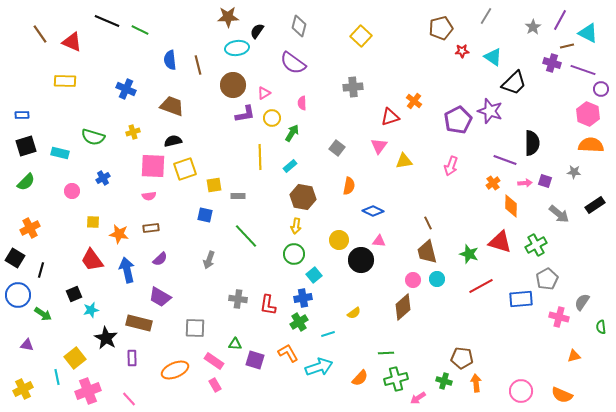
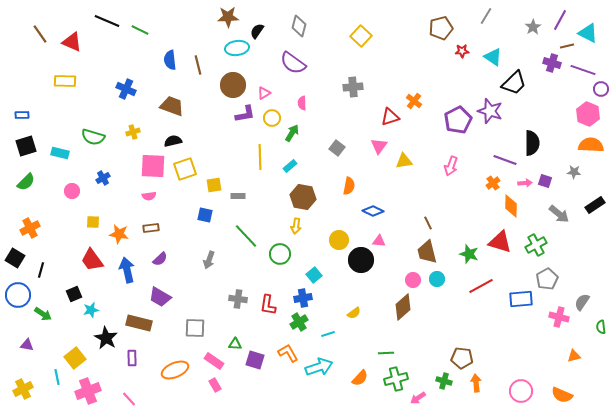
green circle at (294, 254): moved 14 px left
